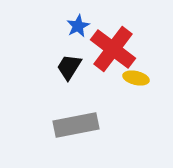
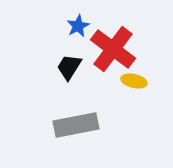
yellow ellipse: moved 2 px left, 3 px down
